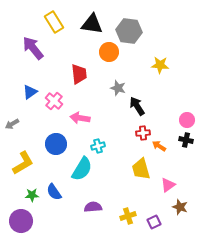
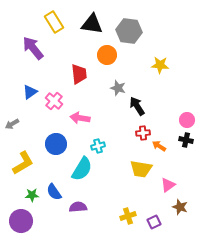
orange circle: moved 2 px left, 3 px down
yellow trapezoid: rotated 65 degrees counterclockwise
purple semicircle: moved 15 px left
